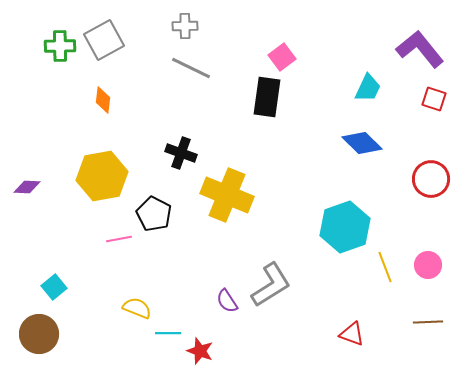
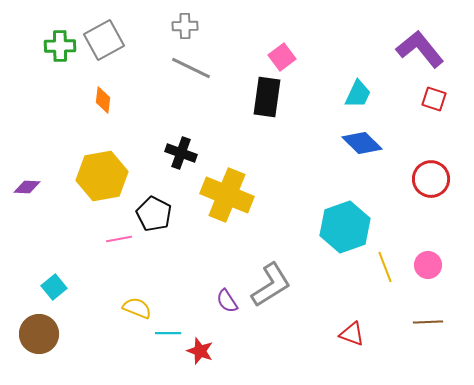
cyan trapezoid: moved 10 px left, 6 px down
